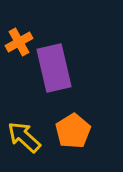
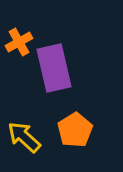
orange pentagon: moved 2 px right, 1 px up
